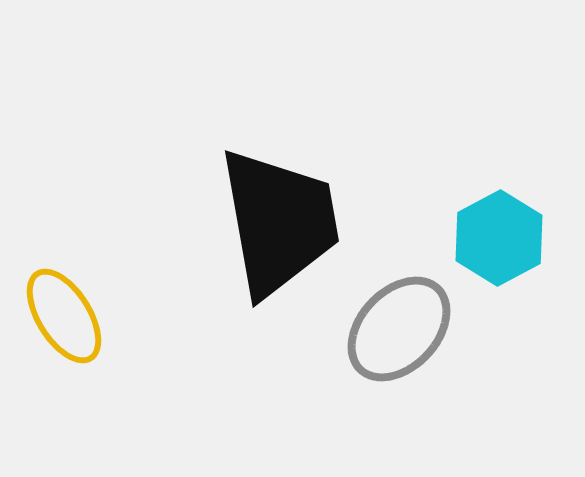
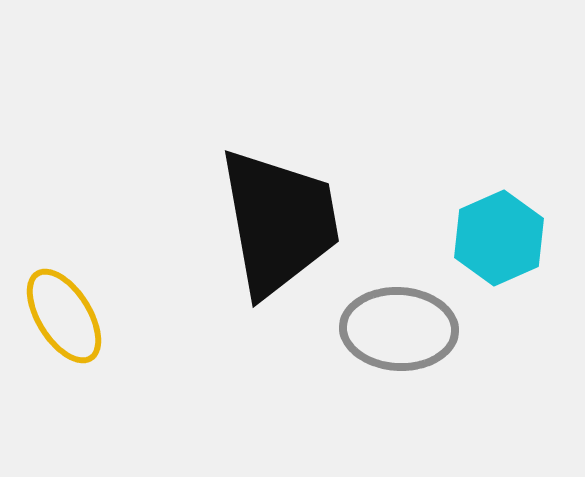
cyan hexagon: rotated 4 degrees clockwise
gray ellipse: rotated 50 degrees clockwise
